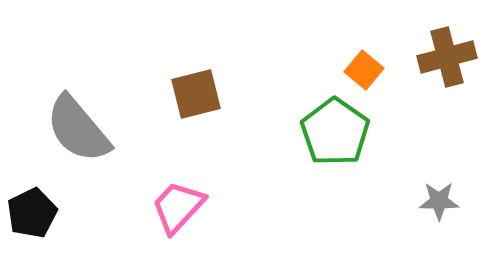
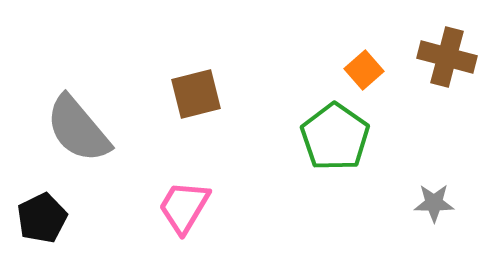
brown cross: rotated 30 degrees clockwise
orange square: rotated 9 degrees clockwise
green pentagon: moved 5 px down
gray star: moved 5 px left, 2 px down
pink trapezoid: moved 6 px right; rotated 12 degrees counterclockwise
black pentagon: moved 10 px right, 5 px down
